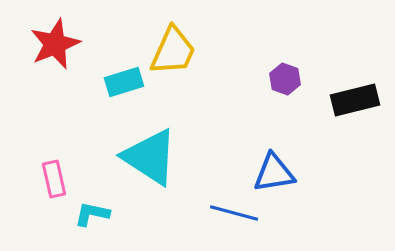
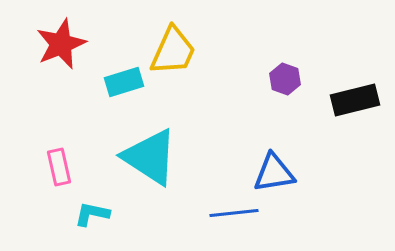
red star: moved 6 px right
pink rectangle: moved 5 px right, 12 px up
blue line: rotated 21 degrees counterclockwise
